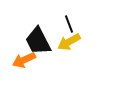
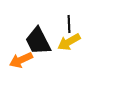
black line: rotated 18 degrees clockwise
orange arrow: moved 3 px left
